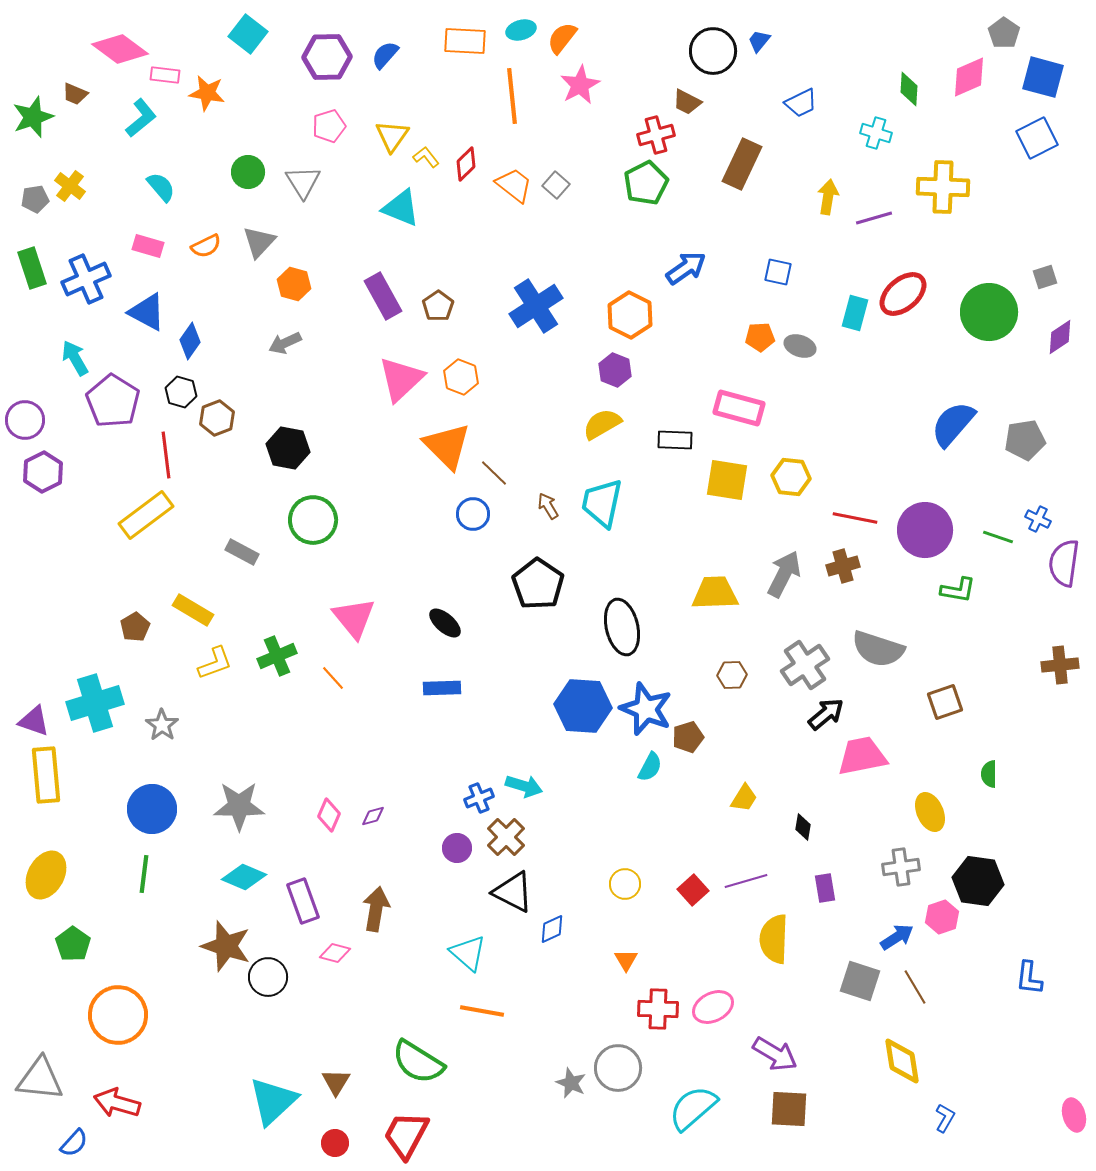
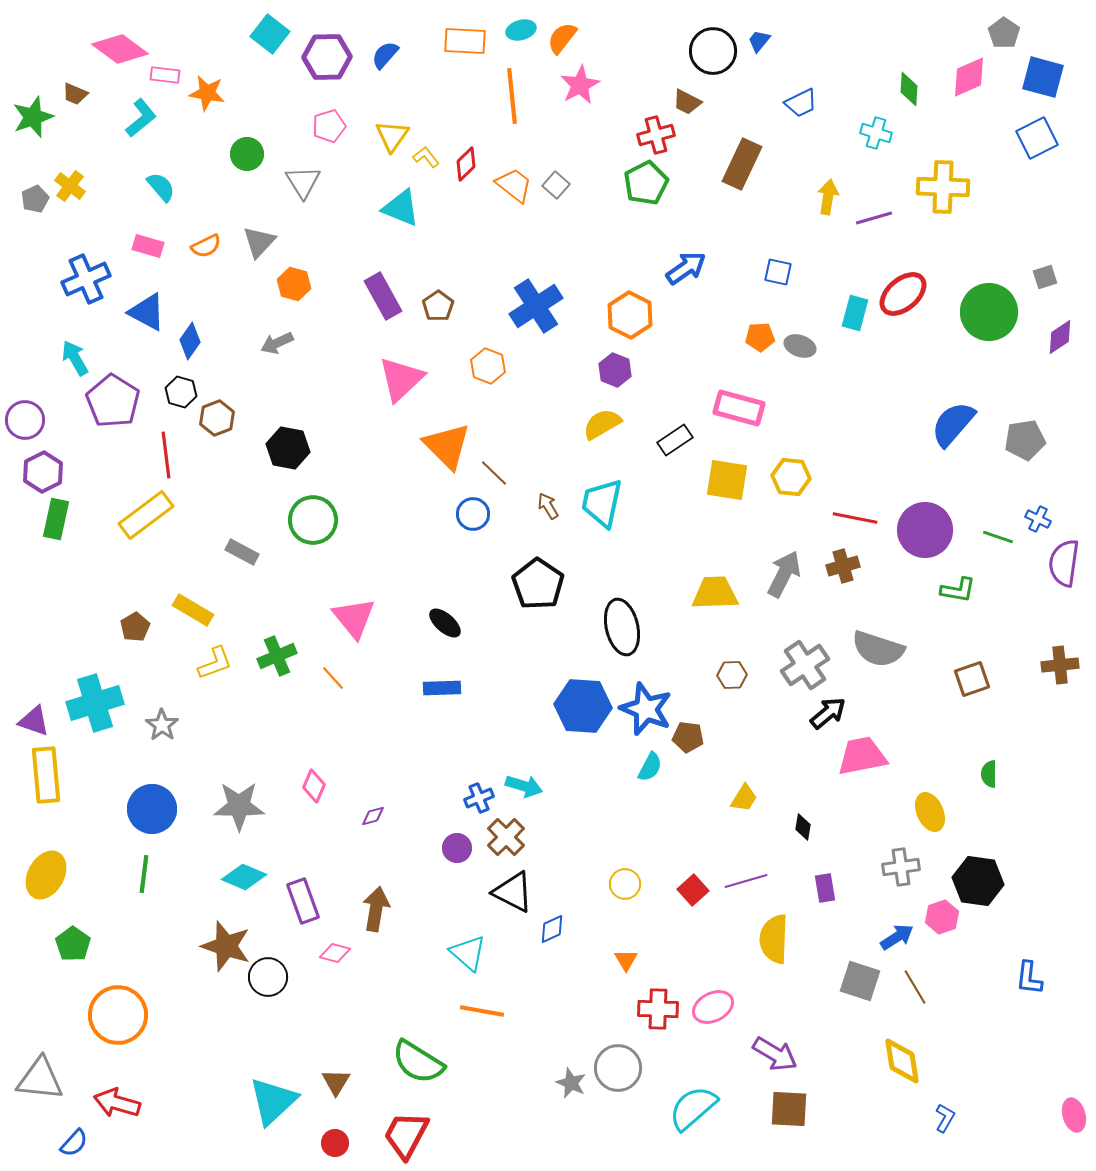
cyan square at (248, 34): moved 22 px right
green circle at (248, 172): moved 1 px left, 18 px up
gray pentagon at (35, 199): rotated 16 degrees counterclockwise
green rectangle at (32, 268): moved 24 px right, 251 px down; rotated 30 degrees clockwise
gray arrow at (285, 343): moved 8 px left
orange hexagon at (461, 377): moved 27 px right, 11 px up
black rectangle at (675, 440): rotated 36 degrees counterclockwise
brown square at (945, 702): moved 27 px right, 23 px up
black arrow at (826, 714): moved 2 px right, 1 px up
brown pentagon at (688, 737): rotated 24 degrees clockwise
pink diamond at (329, 815): moved 15 px left, 29 px up
